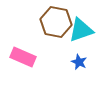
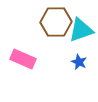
brown hexagon: rotated 12 degrees counterclockwise
pink rectangle: moved 2 px down
